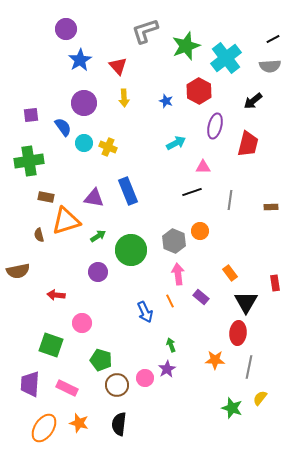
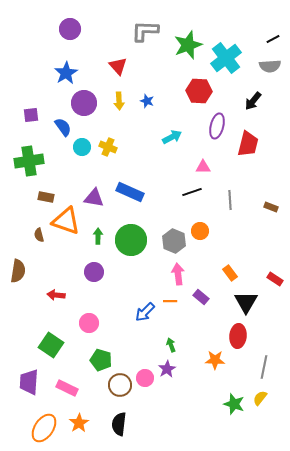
purple circle at (66, 29): moved 4 px right
gray L-shape at (145, 31): rotated 20 degrees clockwise
green star at (186, 46): moved 2 px right, 1 px up
blue star at (80, 60): moved 14 px left, 13 px down
red hexagon at (199, 91): rotated 25 degrees counterclockwise
yellow arrow at (124, 98): moved 5 px left, 3 px down
blue star at (166, 101): moved 19 px left
black arrow at (253, 101): rotated 12 degrees counterclockwise
purple ellipse at (215, 126): moved 2 px right
cyan circle at (84, 143): moved 2 px left, 4 px down
cyan arrow at (176, 143): moved 4 px left, 6 px up
blue rectangle at (128, 191): moved 2 px right, 1 px down; rotated 44 degrees counterclockwise
gray line at (230, 200): rotated 12 degrees counterclockwise
brown rectangle at (271, 207): rotated 24 degrees clockwise
orange triangle at (66, 221): rotated 36 degrees clockwise
green arrow at (98, 236): rotated 56 degrees counterclockwise
green circle at (131, 250): moved 10 px up
brown semicircle at (18, 271): rotated 70 degrees counterclockwise
purple circle at (98, 272): moved 4 px left
red rectangle at (275, 283): moved 4 px up; rotated 49 degrees counterclockwise
orange line at (170, 301): rotated 64 degrees counterclockwise
blue arrow at (145, 312): rotated 70 degrees clockwise
pink circle at (82, 323): moved 7 px right
red ellipse at (238, 333): moved 3 px down
green square at (51, 345): rotated 15 degrees clockwise
gray line at (249, 367): moved 15 px right
purple trapezoid at (30, 384): moved 1 px left, 2 px up
brown circle at (117, 385): moved 3 px right
green star at (232, 408): moved 2 px right, 4 px up
orange star at (79, 423): rotated 24 degrees clockwise
